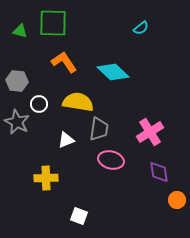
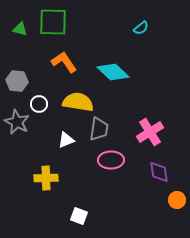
green square: moved 1 px up
green triangle: moved 2 px up
pink ellipse: rotated 15 degrees counterclockwise
